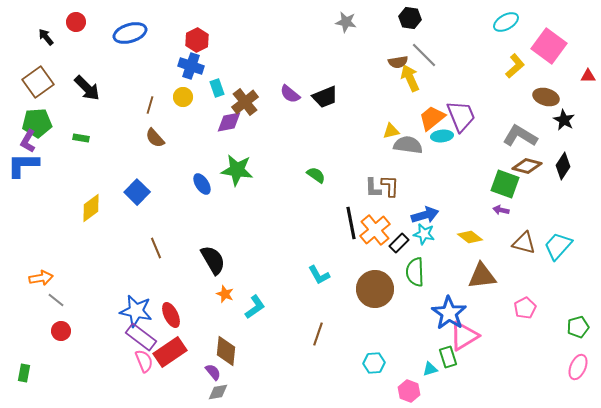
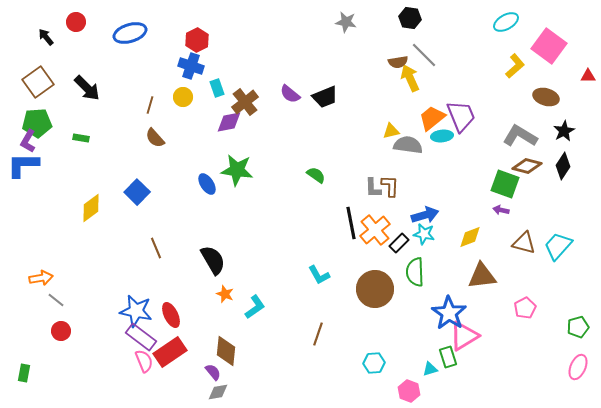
black star at (564, 120): moved 11 px down; rotated 15 degrees clockwise
blue ellipse at (202, 184): moved 5 px right
yellow diamond at (470, 237): rotated 60 degrees counterclockwise
